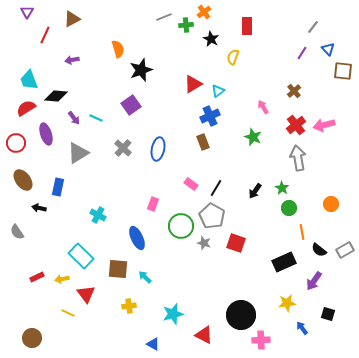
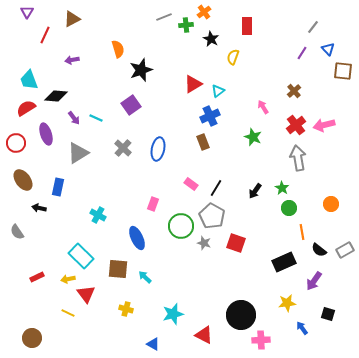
yellow arrow at (62, 279): moved 6 px right
yellow cross at (129, 306): moved 3 px left, 3 px down; rotated 24 degrees clockwise
